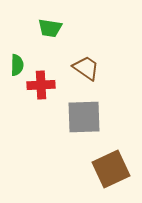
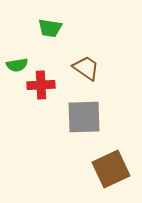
green semicircle: rotated 80 degrees clockwise
